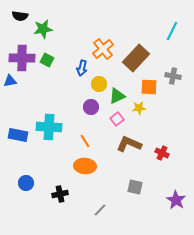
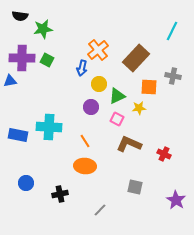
orange cross: moved 5 px left, 1 px down
pink square: rotated 24 degrees counterclockwise
red cross: moved 2 px right, 1 px down
